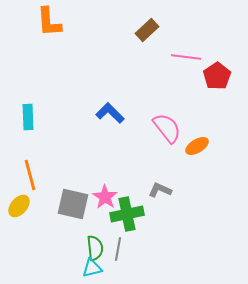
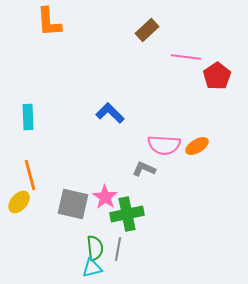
pink semicircle: moved 3 px left, 17 px down; rotated 132 degrees clockwise
gray L-shape: moved 16 px left, 21 px up
yellow ellipse: moved 4 px up
